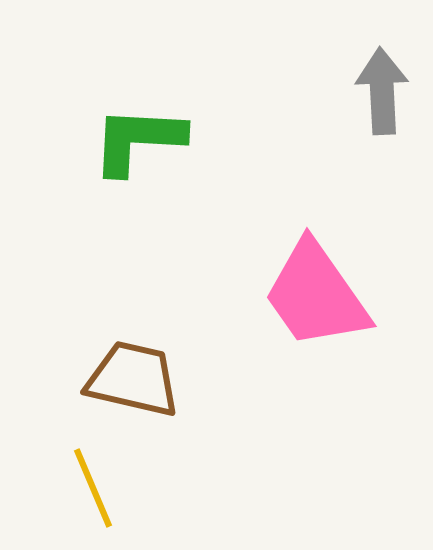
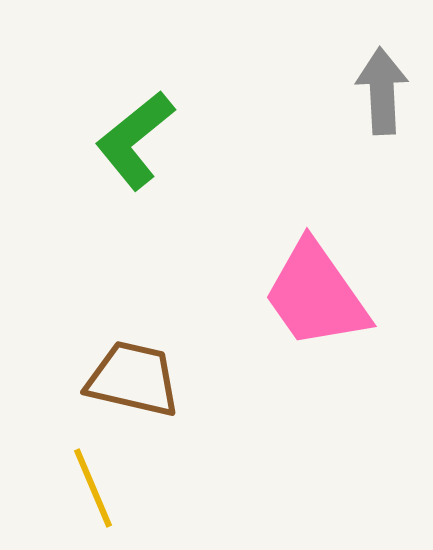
green L-shape: moved 3 px left; rotated 42 degrees counterclockwise
